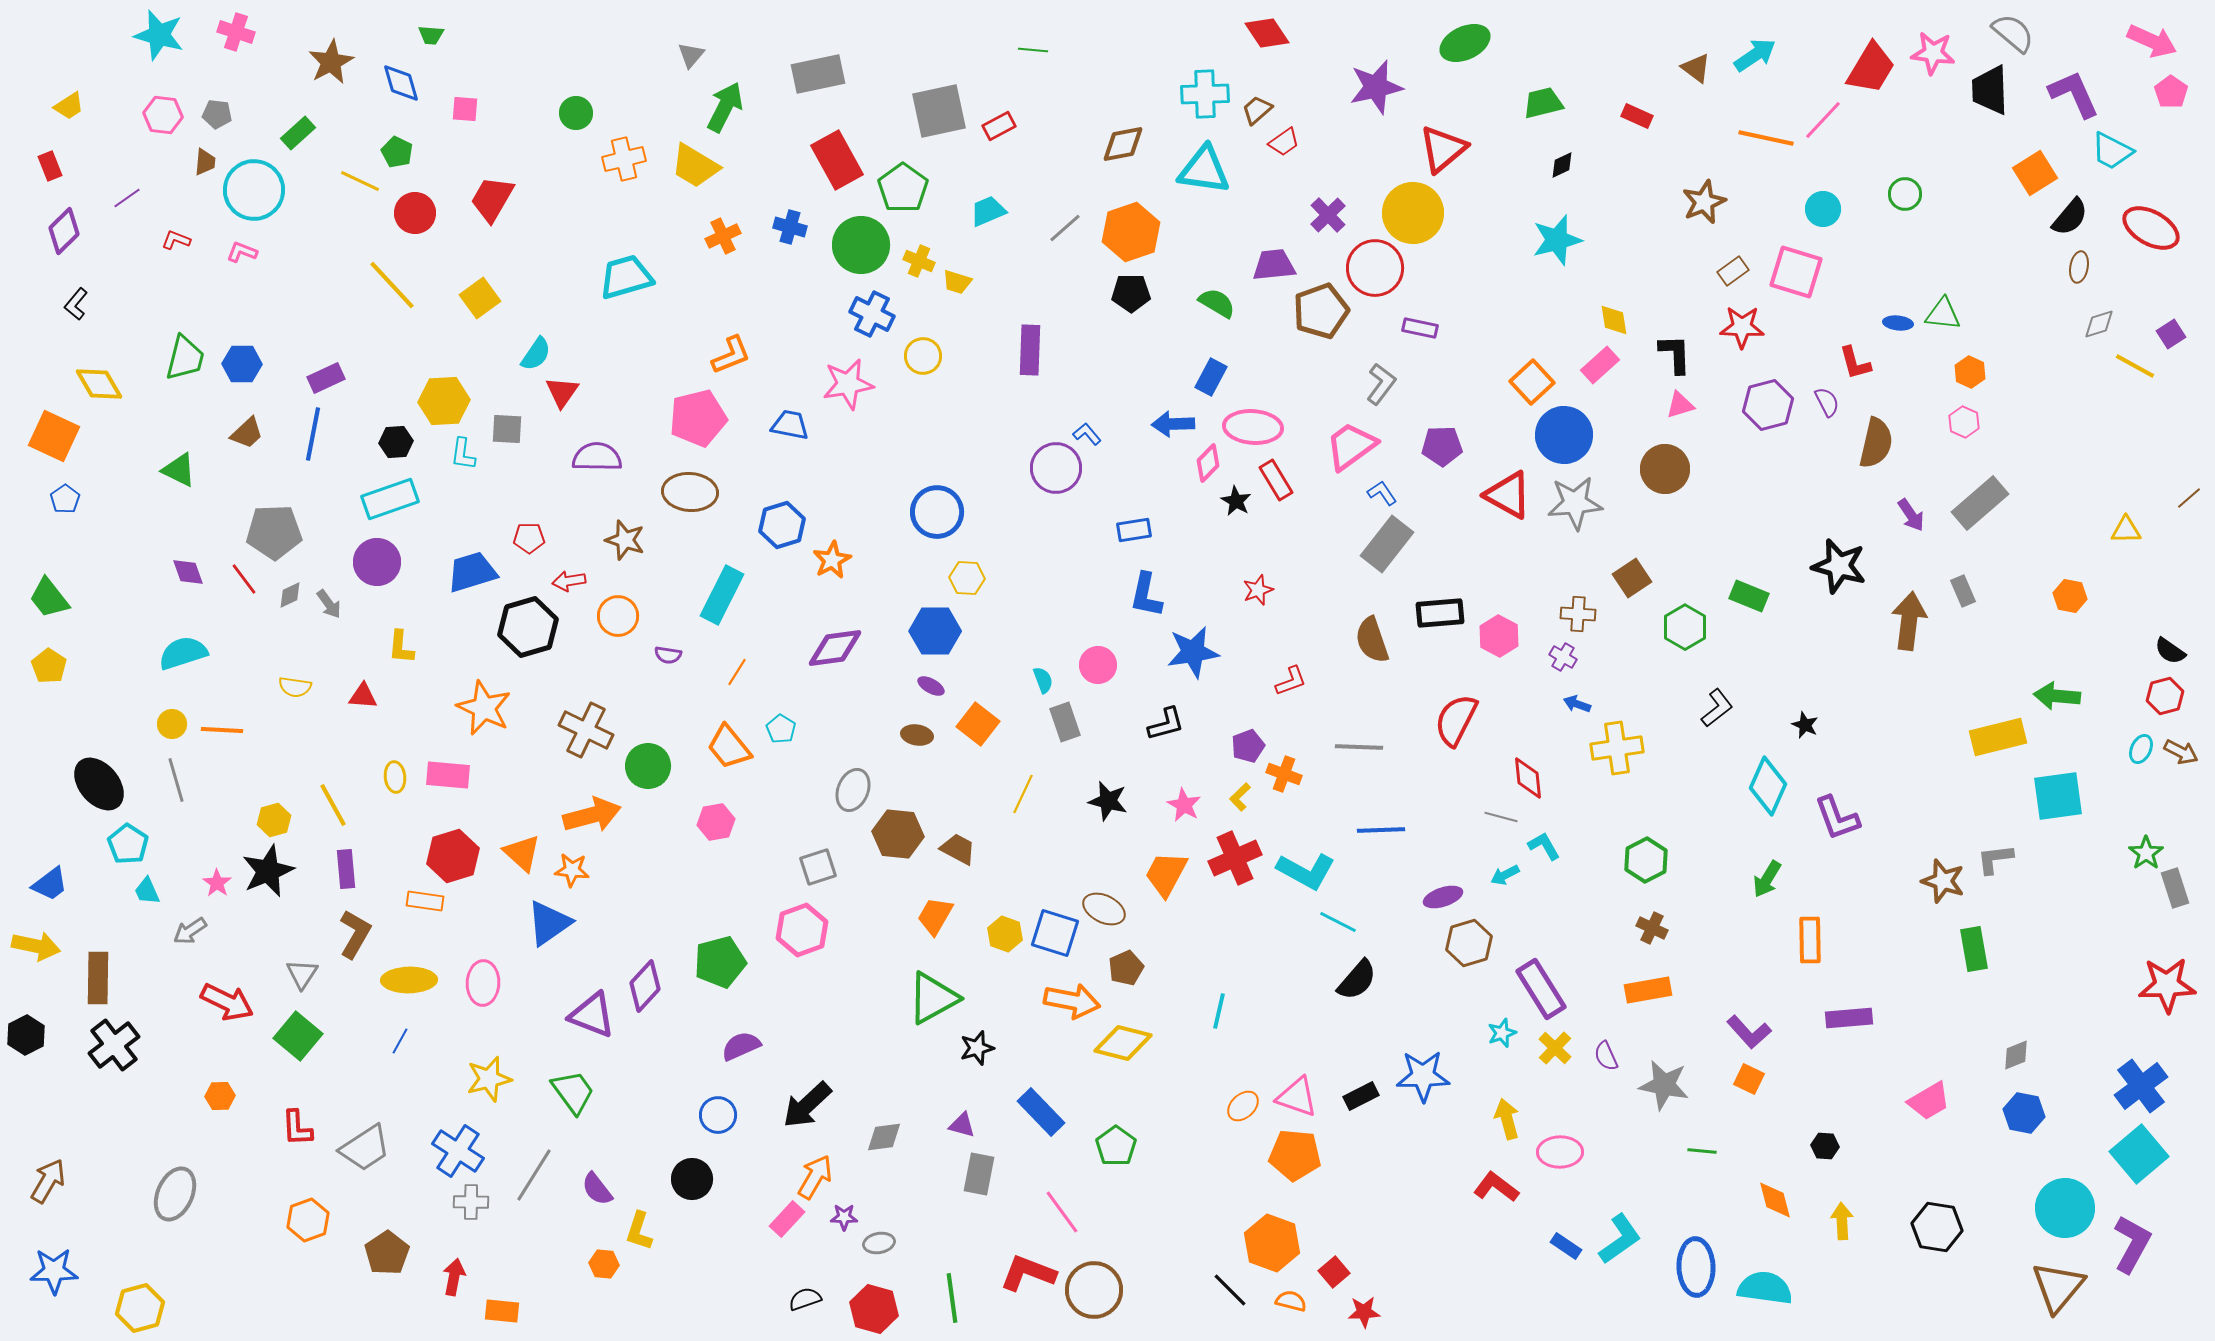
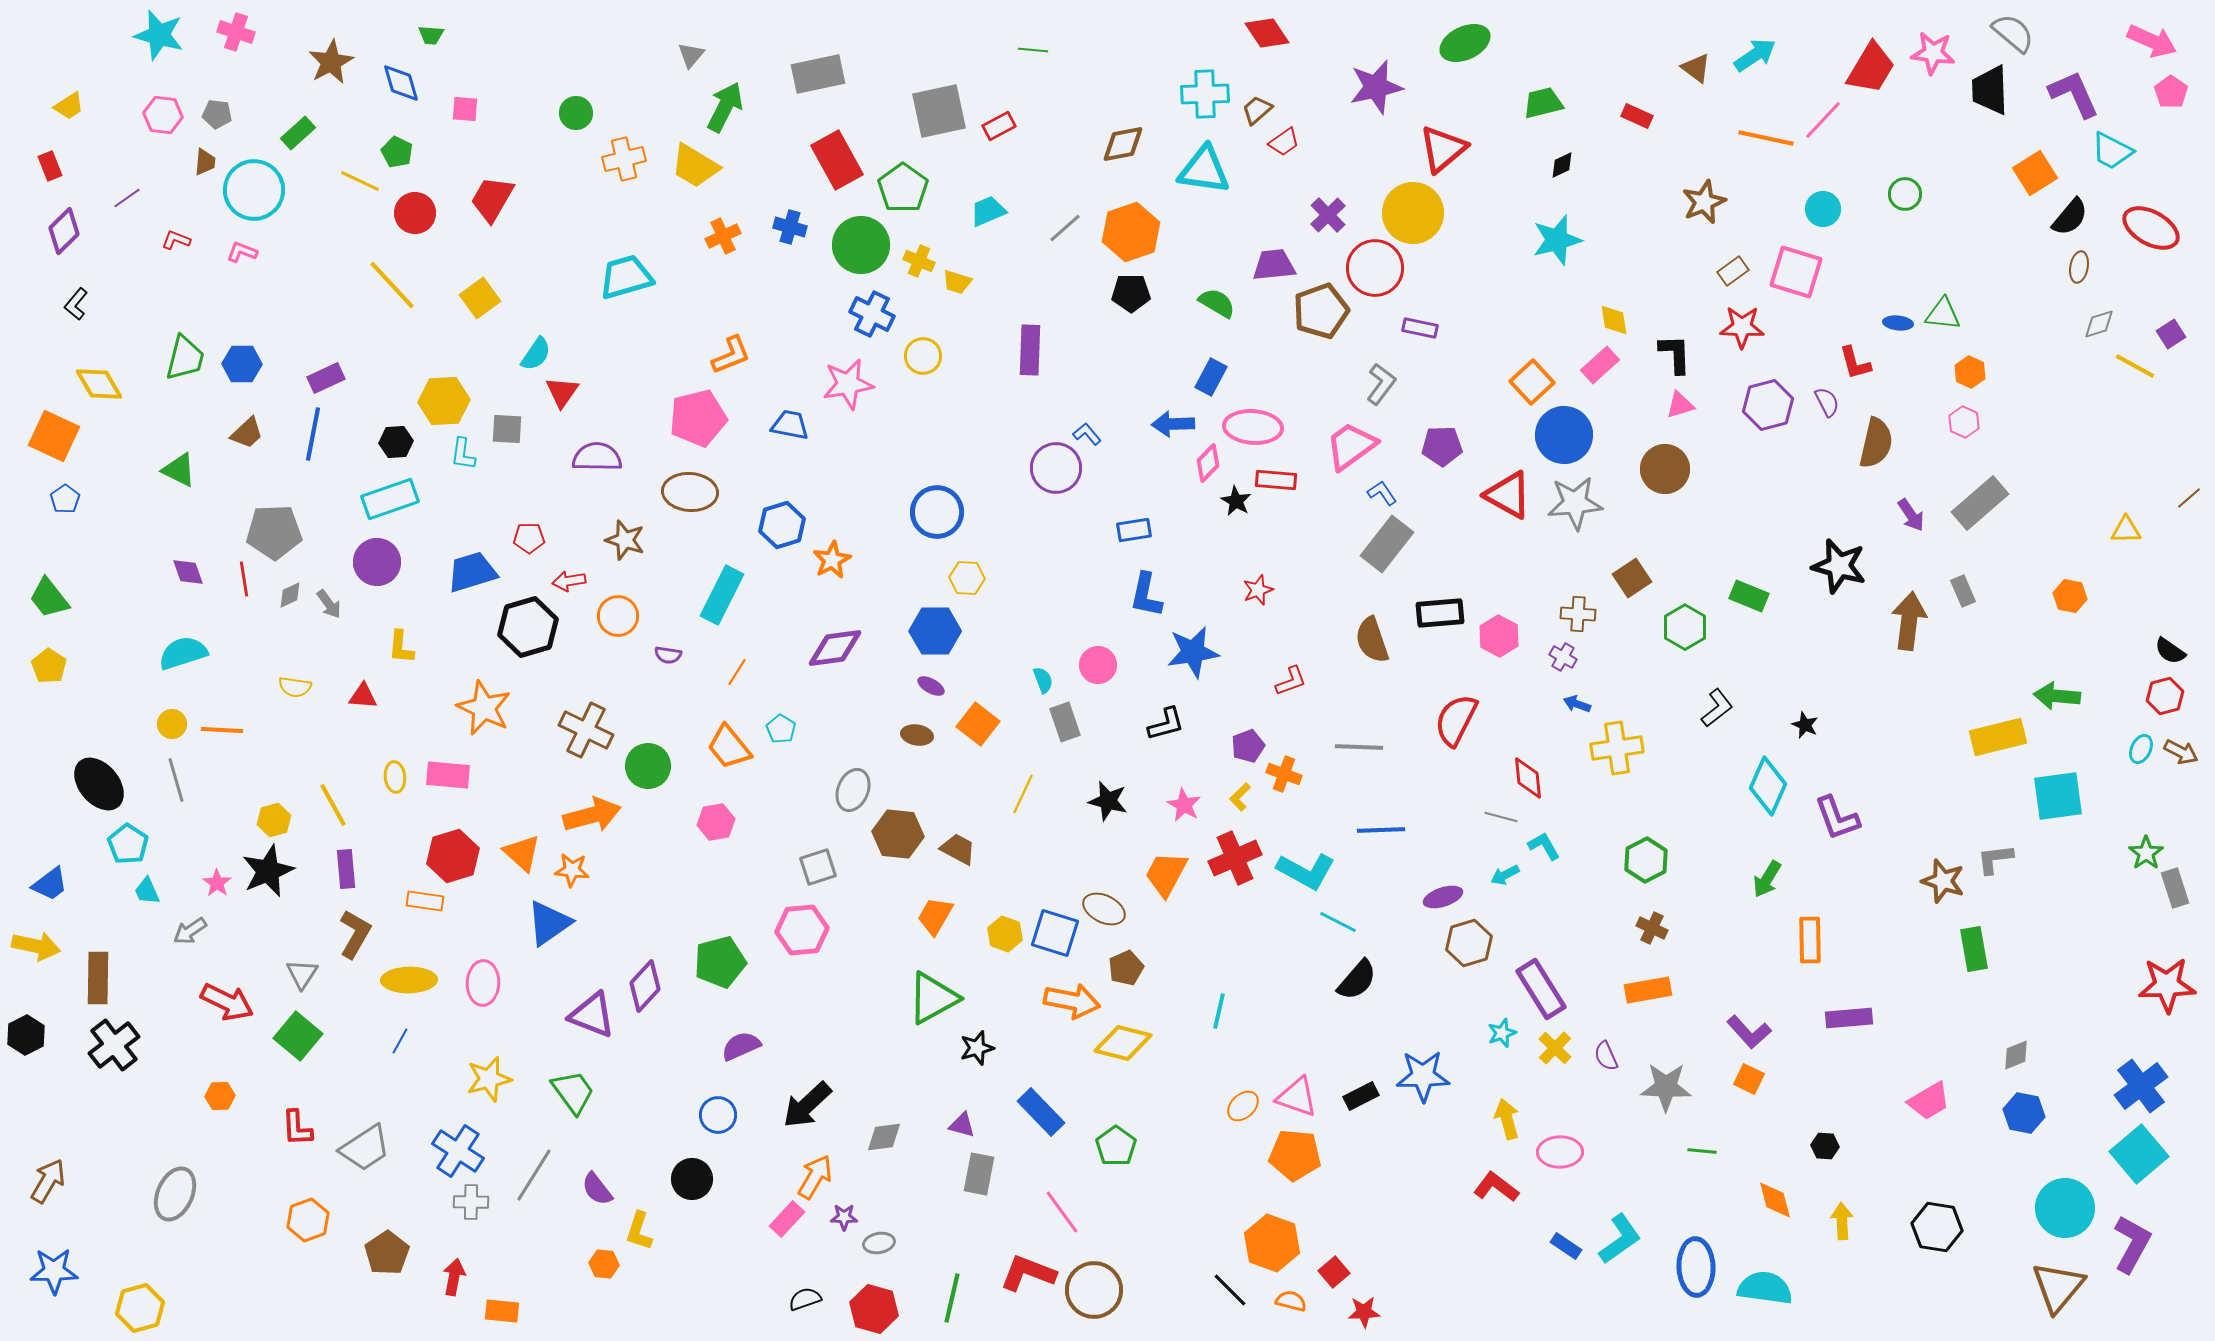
red rectangle at (1276, 480): rotated 54 degrees counterclockwise
red line at (244, 579): rotated 28 degrees clockwise
pink hexagon at (802, 930): rotated 15 degrees clockwise
gray star at (1664, 1085): moved 2 px right, 2 px down; rotated 9 degrees counterclockwise
green line at (952, 1298): rotated 21 degrees clockwise
